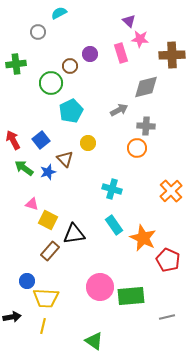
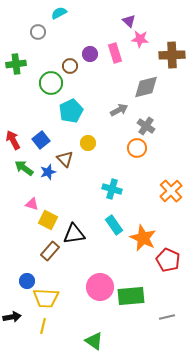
pink rectangle: moved 6 px left
gray cross: rotated 30 degrees clockwise
